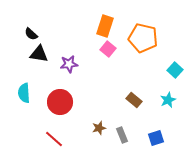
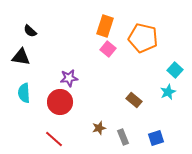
black semicircle: moved 1 px left, 3 px up
black triangle: moved 18 px left, 3 px down
purple star: moved 14 px down
cyan star: moved 8 px up
gray rectangle: moved 1 px right, 2 px down
